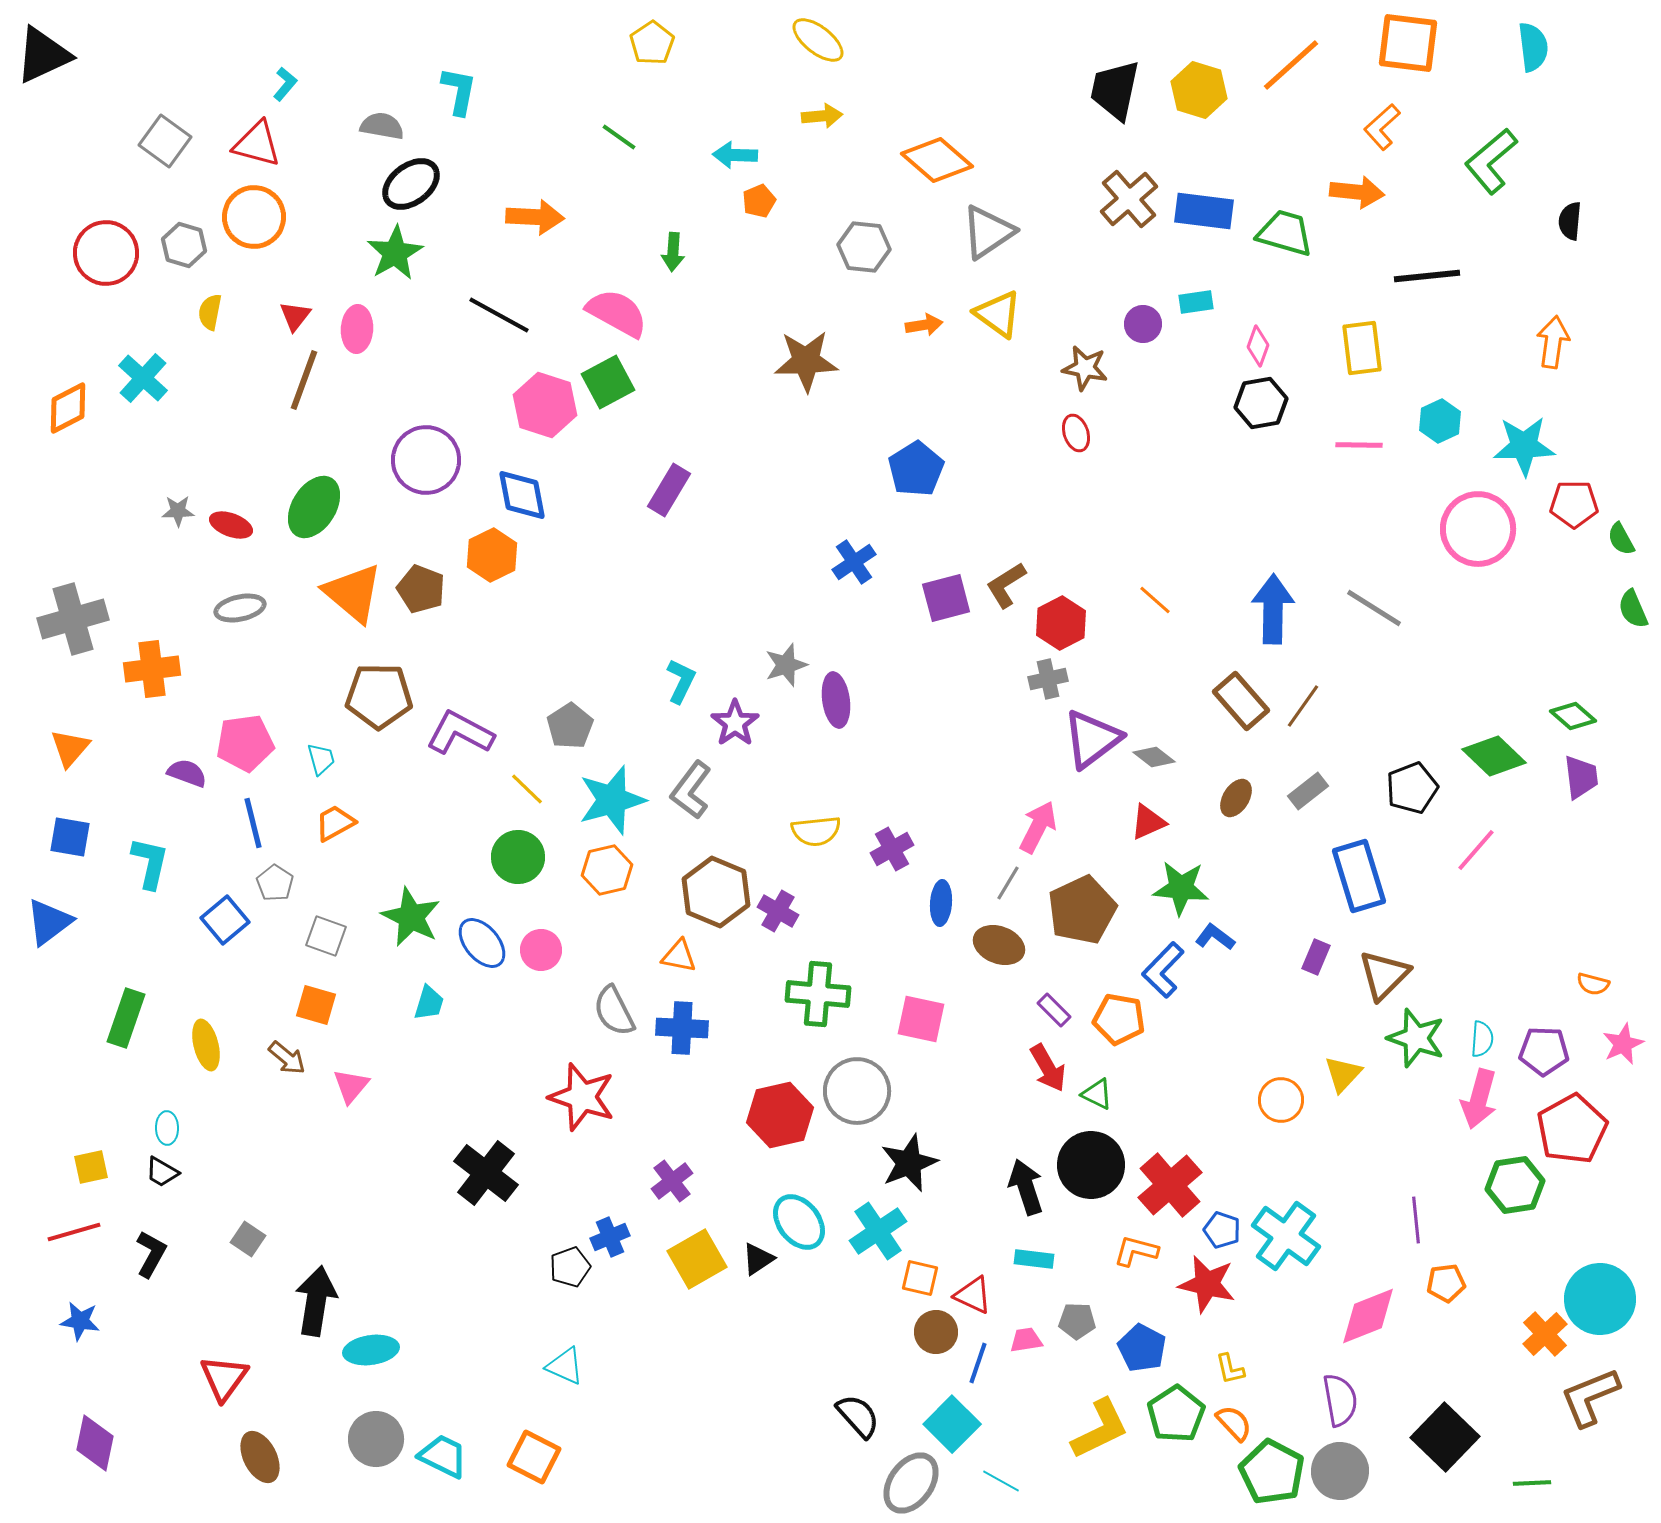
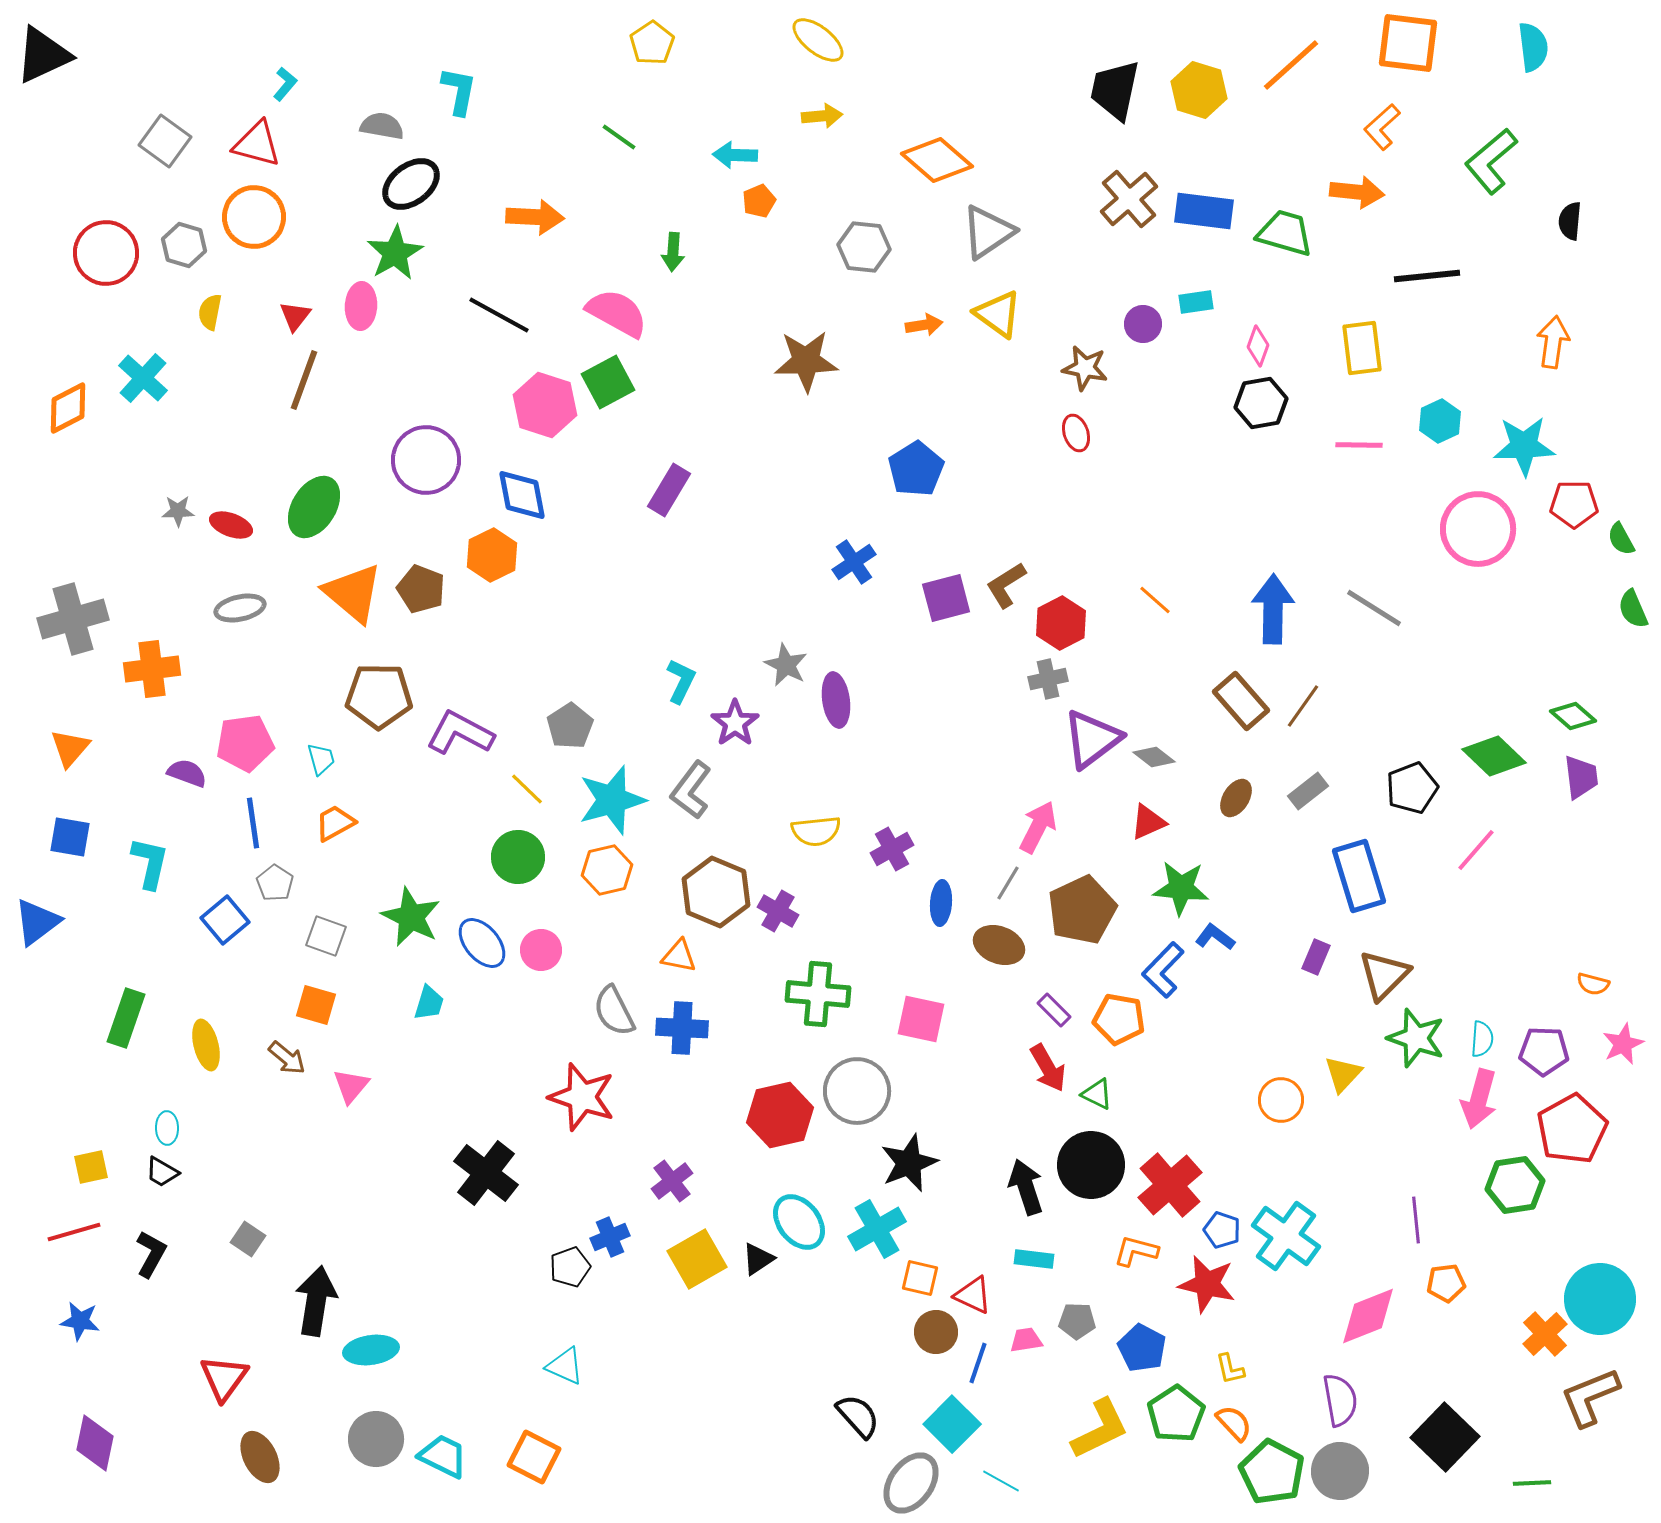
pink ellipse at (357, 329): moved 4 px right, 23 px up
gray star at (786, 665): rotated 27 degrees counterclockwise
blue line at (253, 823): rotated 6 degrees clockwise
blue triangle at (49, 922): moved 12 px left
cyan cross at (878, 1231): moved 1 px left, 2 px up; rotated 4 degrees clockwise
